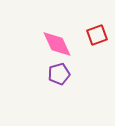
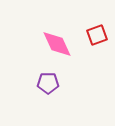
purple pentagon: moved 11 px left, 9 px down; rotated 15 degrees clockwise
